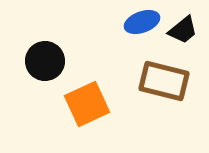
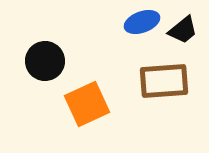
brown rectangle: rotated 18 degrees counterclockwise
